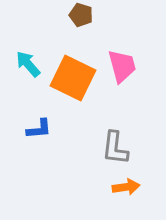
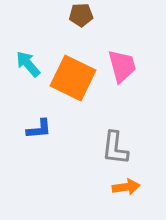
brown pentagon: rotated 20 degrees counterclockwise
